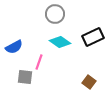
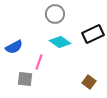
black rectangle: moved 3 px up
gray square: moved 2 px down
